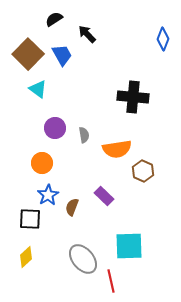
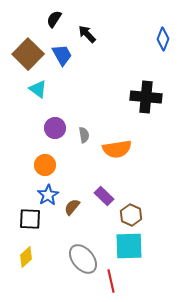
black semicircle: rotated 24 degrees counterclockwise
black cross: moved 13 px right
orange circle: moved 3 px right, 2 px down
brown hexagon: moved 12 px left, 44 px down
brown semicircle: rotated 18 degrees clockwise
